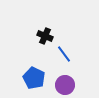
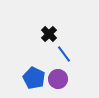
black cross: moved 4 px right, 2 px up; rotated 21 degrees clockwise
purple circle: moved 7 px left, 6 px up
